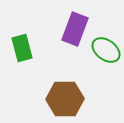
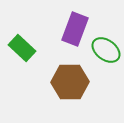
green rectangle: rotated 32 degrees counterclockwise
brown hexagon: moved 5 px right, 17 px up
